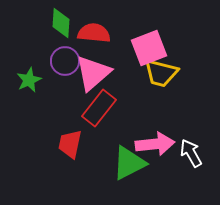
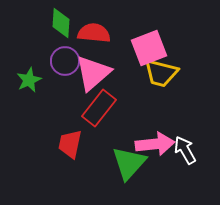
white arrow: moved 6 px left, 3 px up
green triangle: rotated 21 degrees counterclockwise
